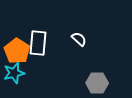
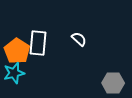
gray hexagon: moved 16 px right
